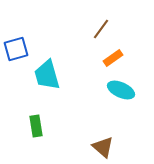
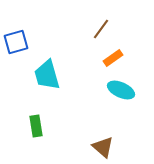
blue square: moved 7 px up
